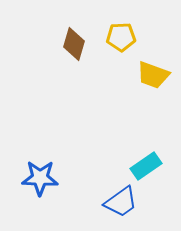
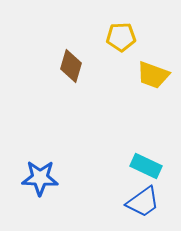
brown diamond: moved 3 px left, 22 px down
cyan rectangle: rotated 60 degrees clockwise
blue trapezoid: moved 22 px right
